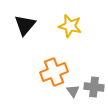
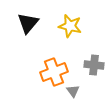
black triangle: moved 3 px right, 2 px up
gray cross: moved 22 px up
